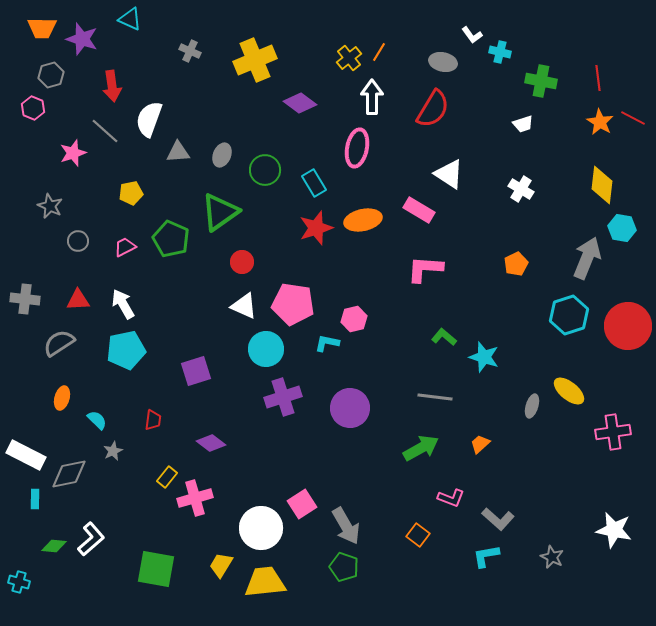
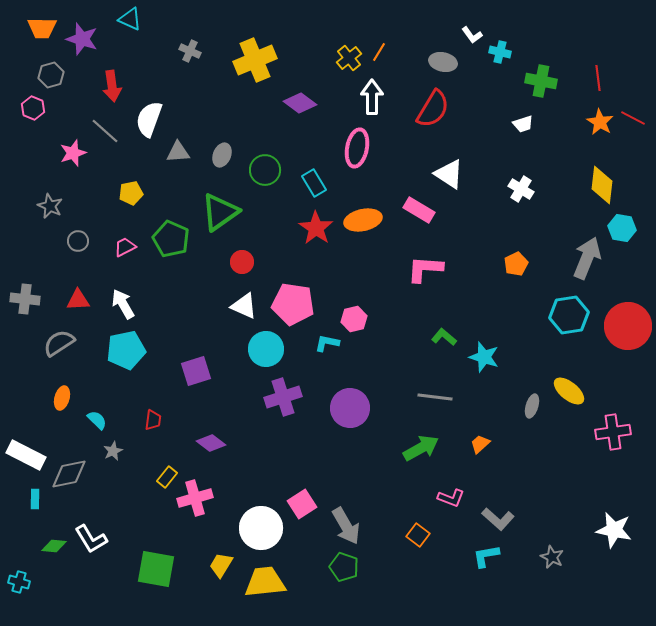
red star at (316, 228): rotated 20 degrees counterclockwise
cyan hexagon at (569, 315): rotated 9 degrees clockwise
white L-shape at (91, 539): rotated 100 degrees clockwise
